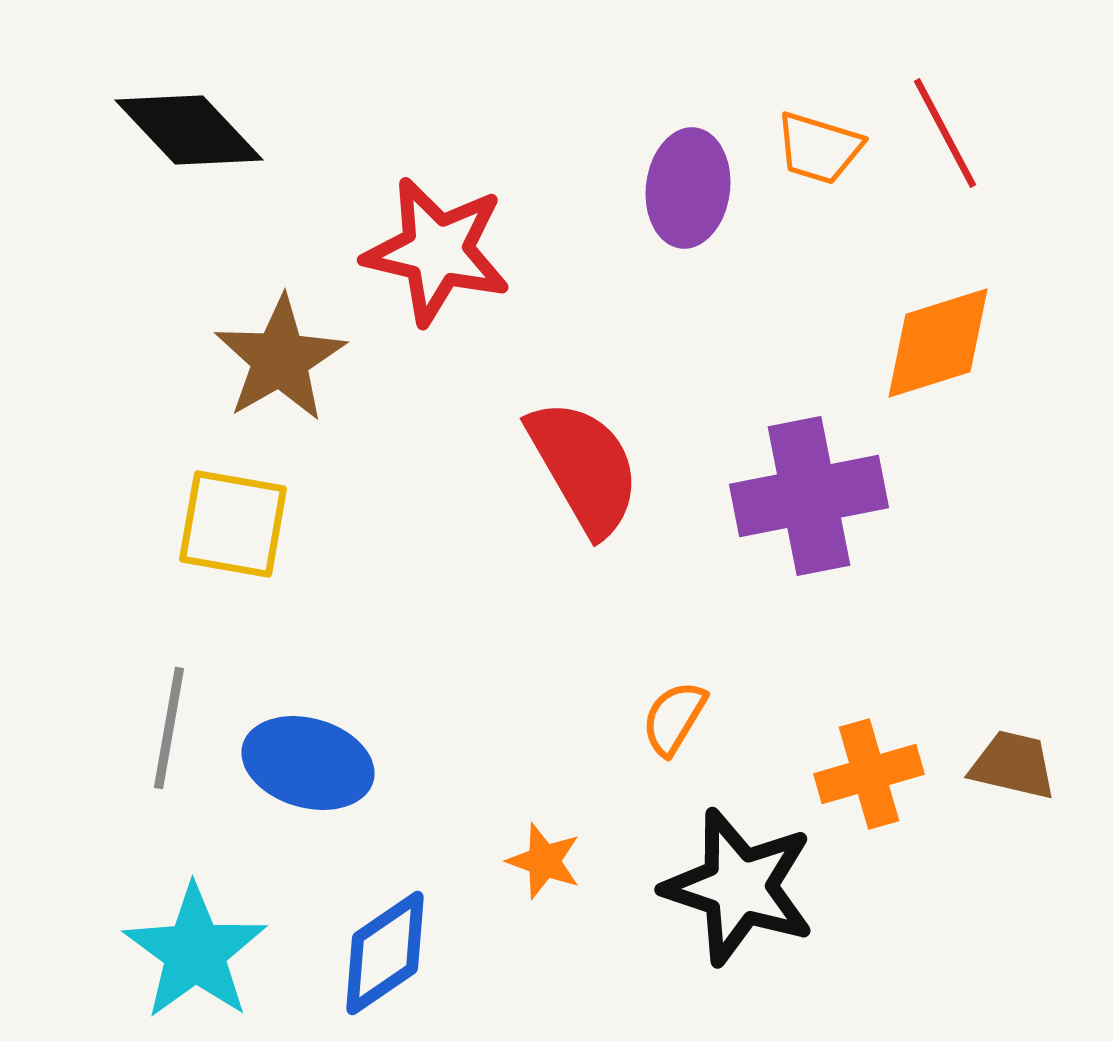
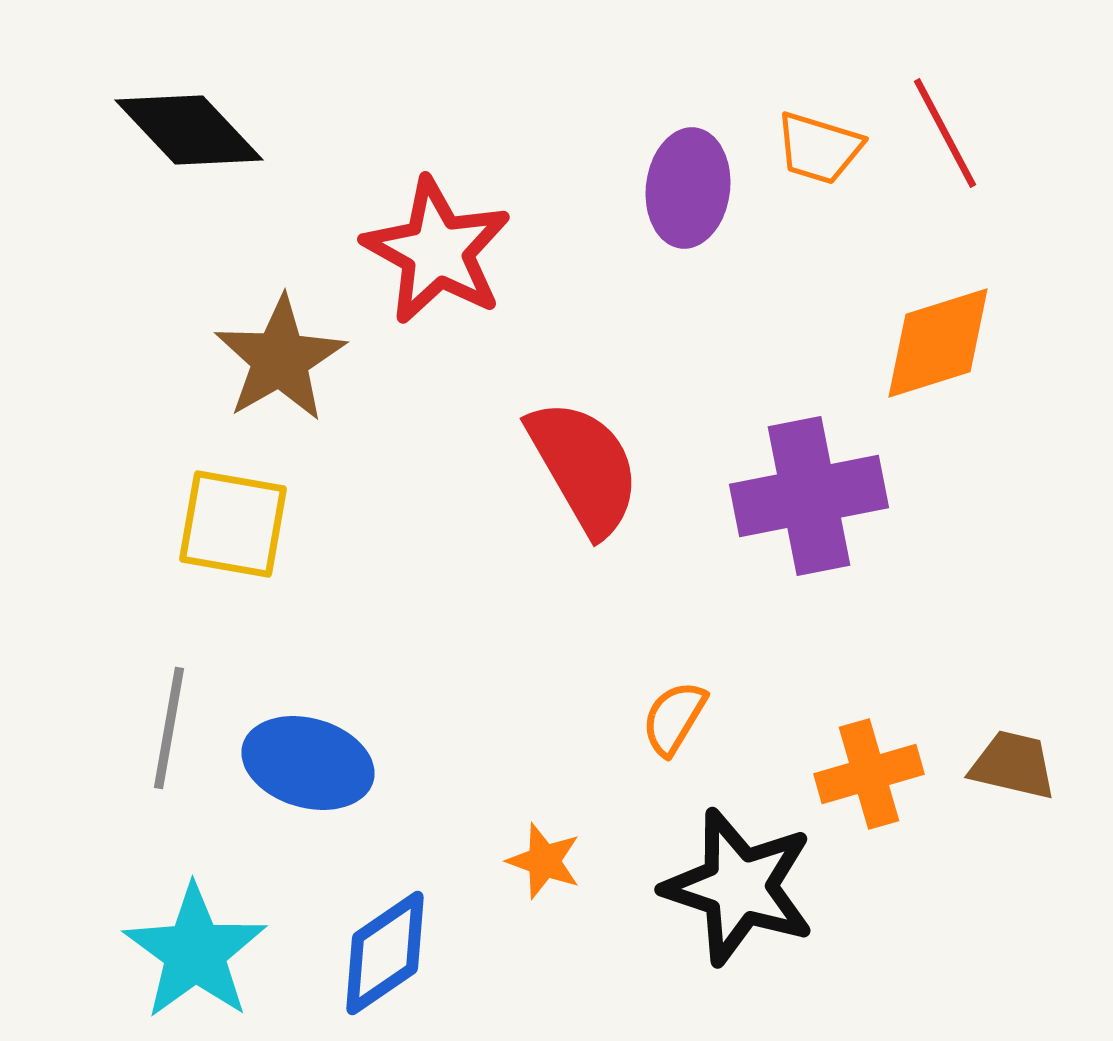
red star: rotated 16 degrees clockwise
